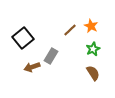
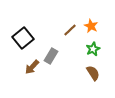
brown arrow: rotated 28 degrees counterclockwise
